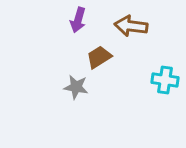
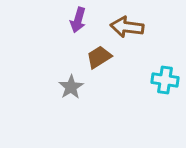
brown arrow: moved 4 px left, 1 px down
gray star: moved 5 px left; rotated 30 degrees clockwise
